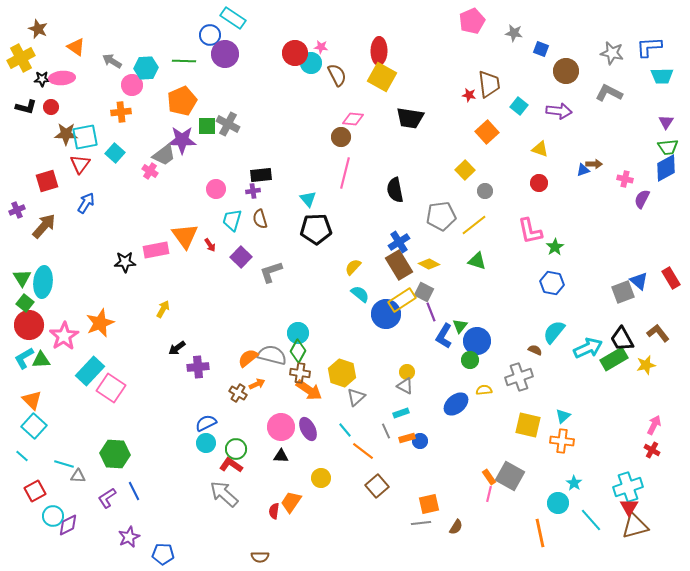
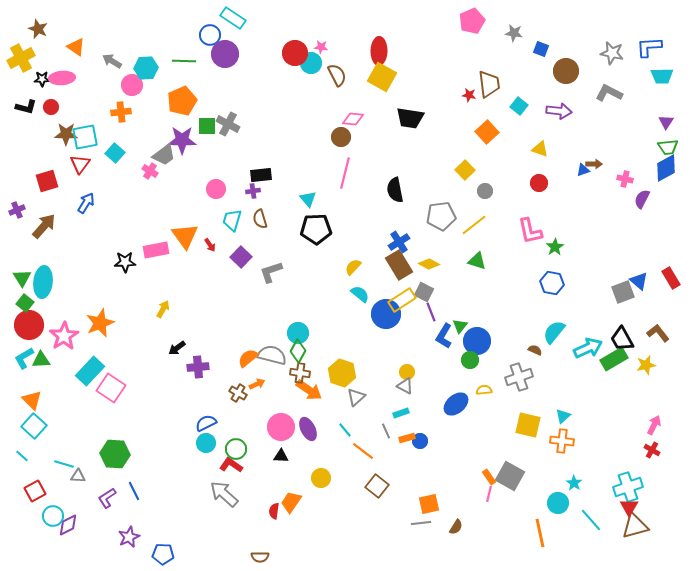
brown square at (377, 486): rotated 10 degrees counterclockwise
